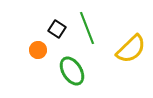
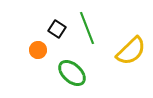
yellow semicircle: moved 2 px down
green ellipse: moved 2 px down; rotated 16 degrees counterclockwise
